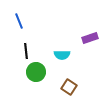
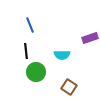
blue line: moved 11 px right, 4 px down
